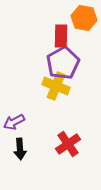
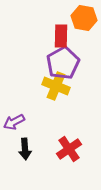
red cross: moved 1 px right, 5 px down
black arrow: moved 5 px right
